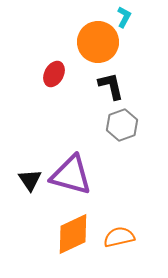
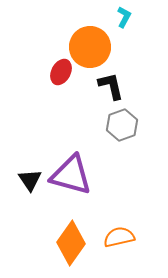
orange circle: moved 8 px left, 5 px down
red ellipse: moved 7 px right, 2 px up
orange diamond: moved 2 px left, 9 px down; rotated 30 degrees counterclockwise
